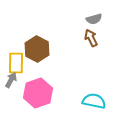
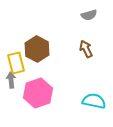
gray semicircle: moved 5 px left, 4 px up
brown arrow: moved 5 px left, 11 px down
yellow rectangle: rotated 15 degrees counterclockwise
gray arrow: rotated 35 degrees counterclockwise
